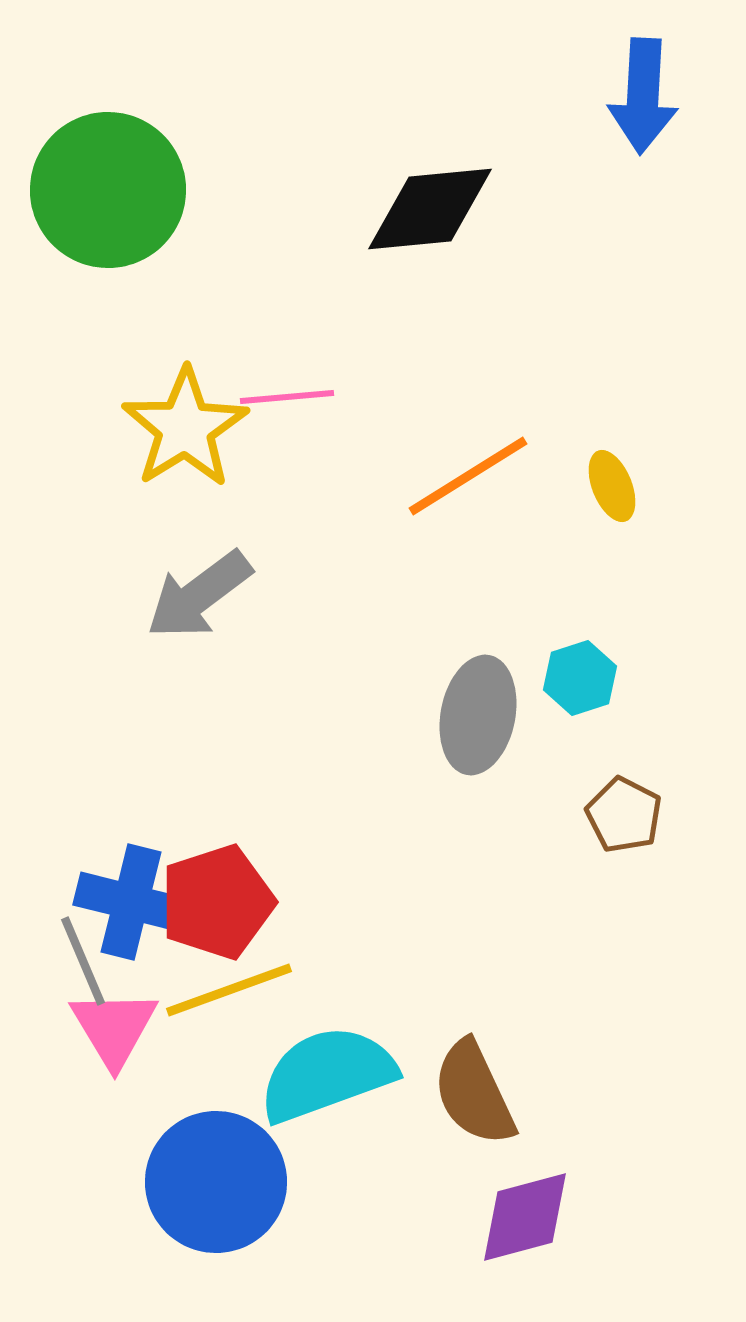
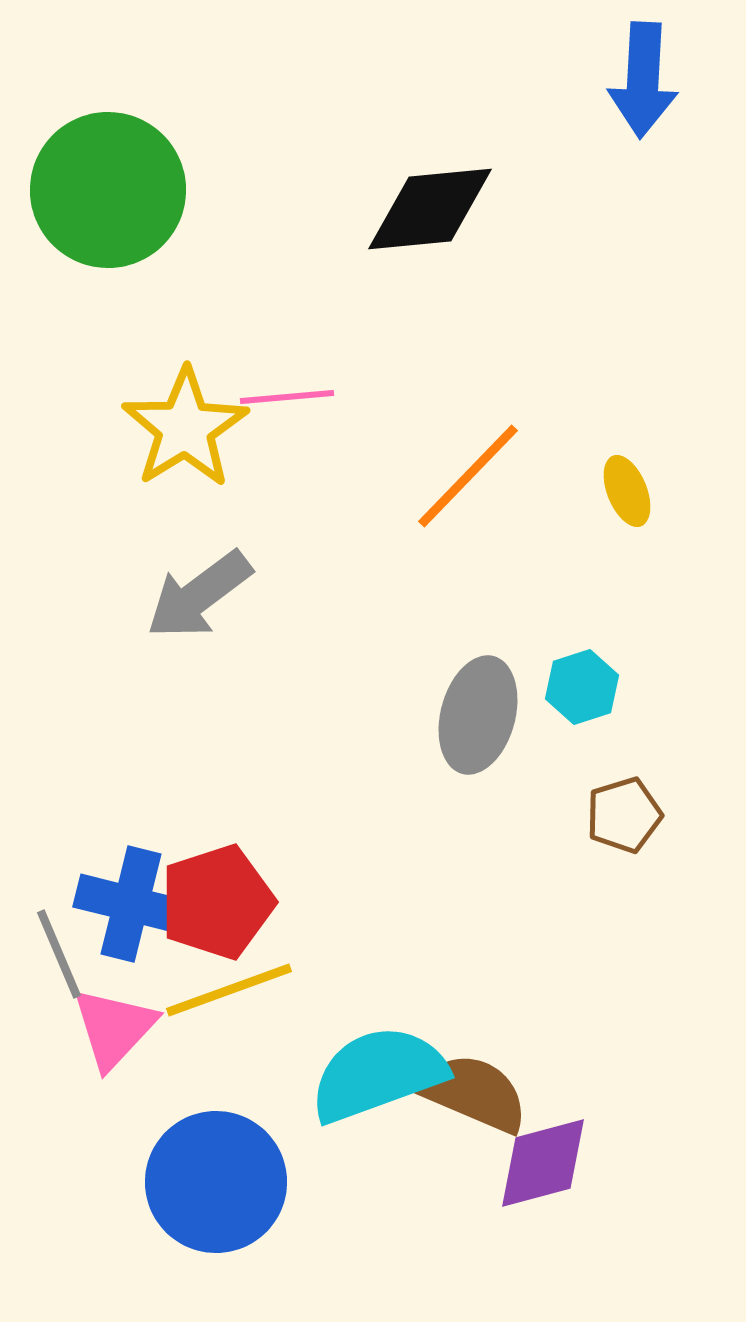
blue arrow: moved 16 px up
orange line: rotated 14 degrees counterclockwise
yellow ellipse: moved 15 px right, 5 px down
cyan hexagon: moved 2 px right, 9 px down
gray ellipse: rotated 4 degrees clockwise
brown pentagon: rotated 28 degrees clockwise
blue cross: moved 2 px down
gray line: moved 24 px left, 7 px up
pink triangle: rotated 14 degrees clockwise
cyan semicircle: moved 51 px right
brown semicircle: rotated 138 degrees clockwise
purple diamond: moved 18 px right, 54 px up
